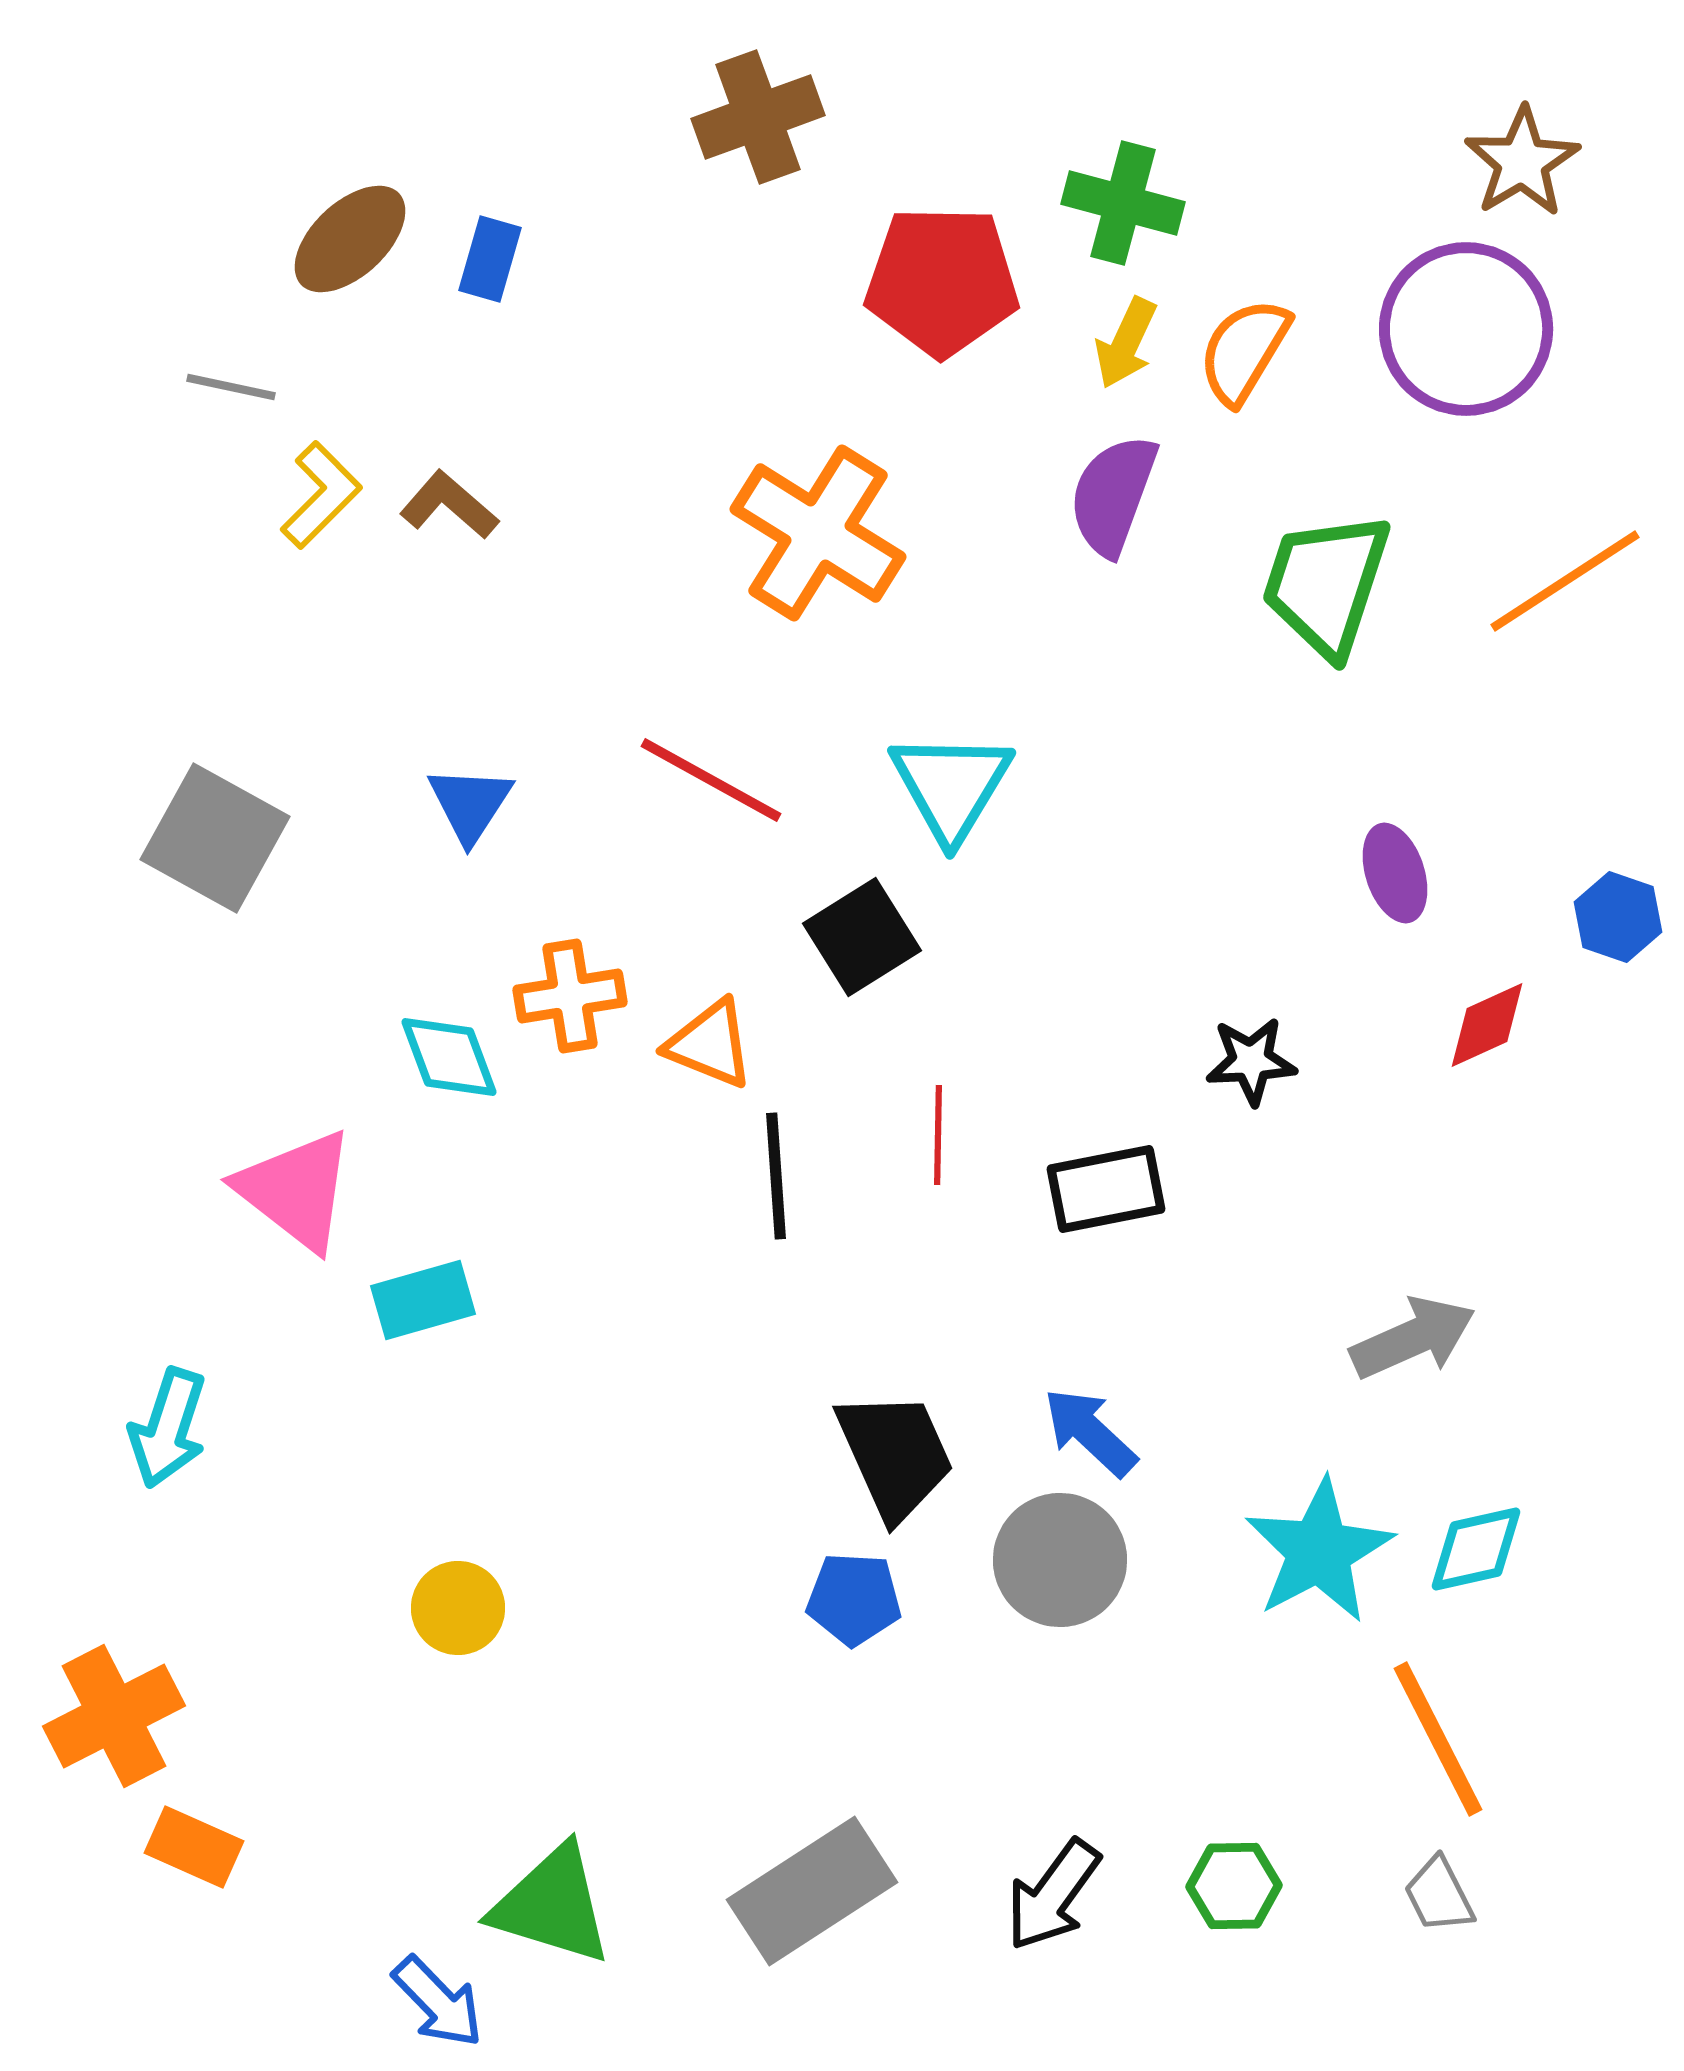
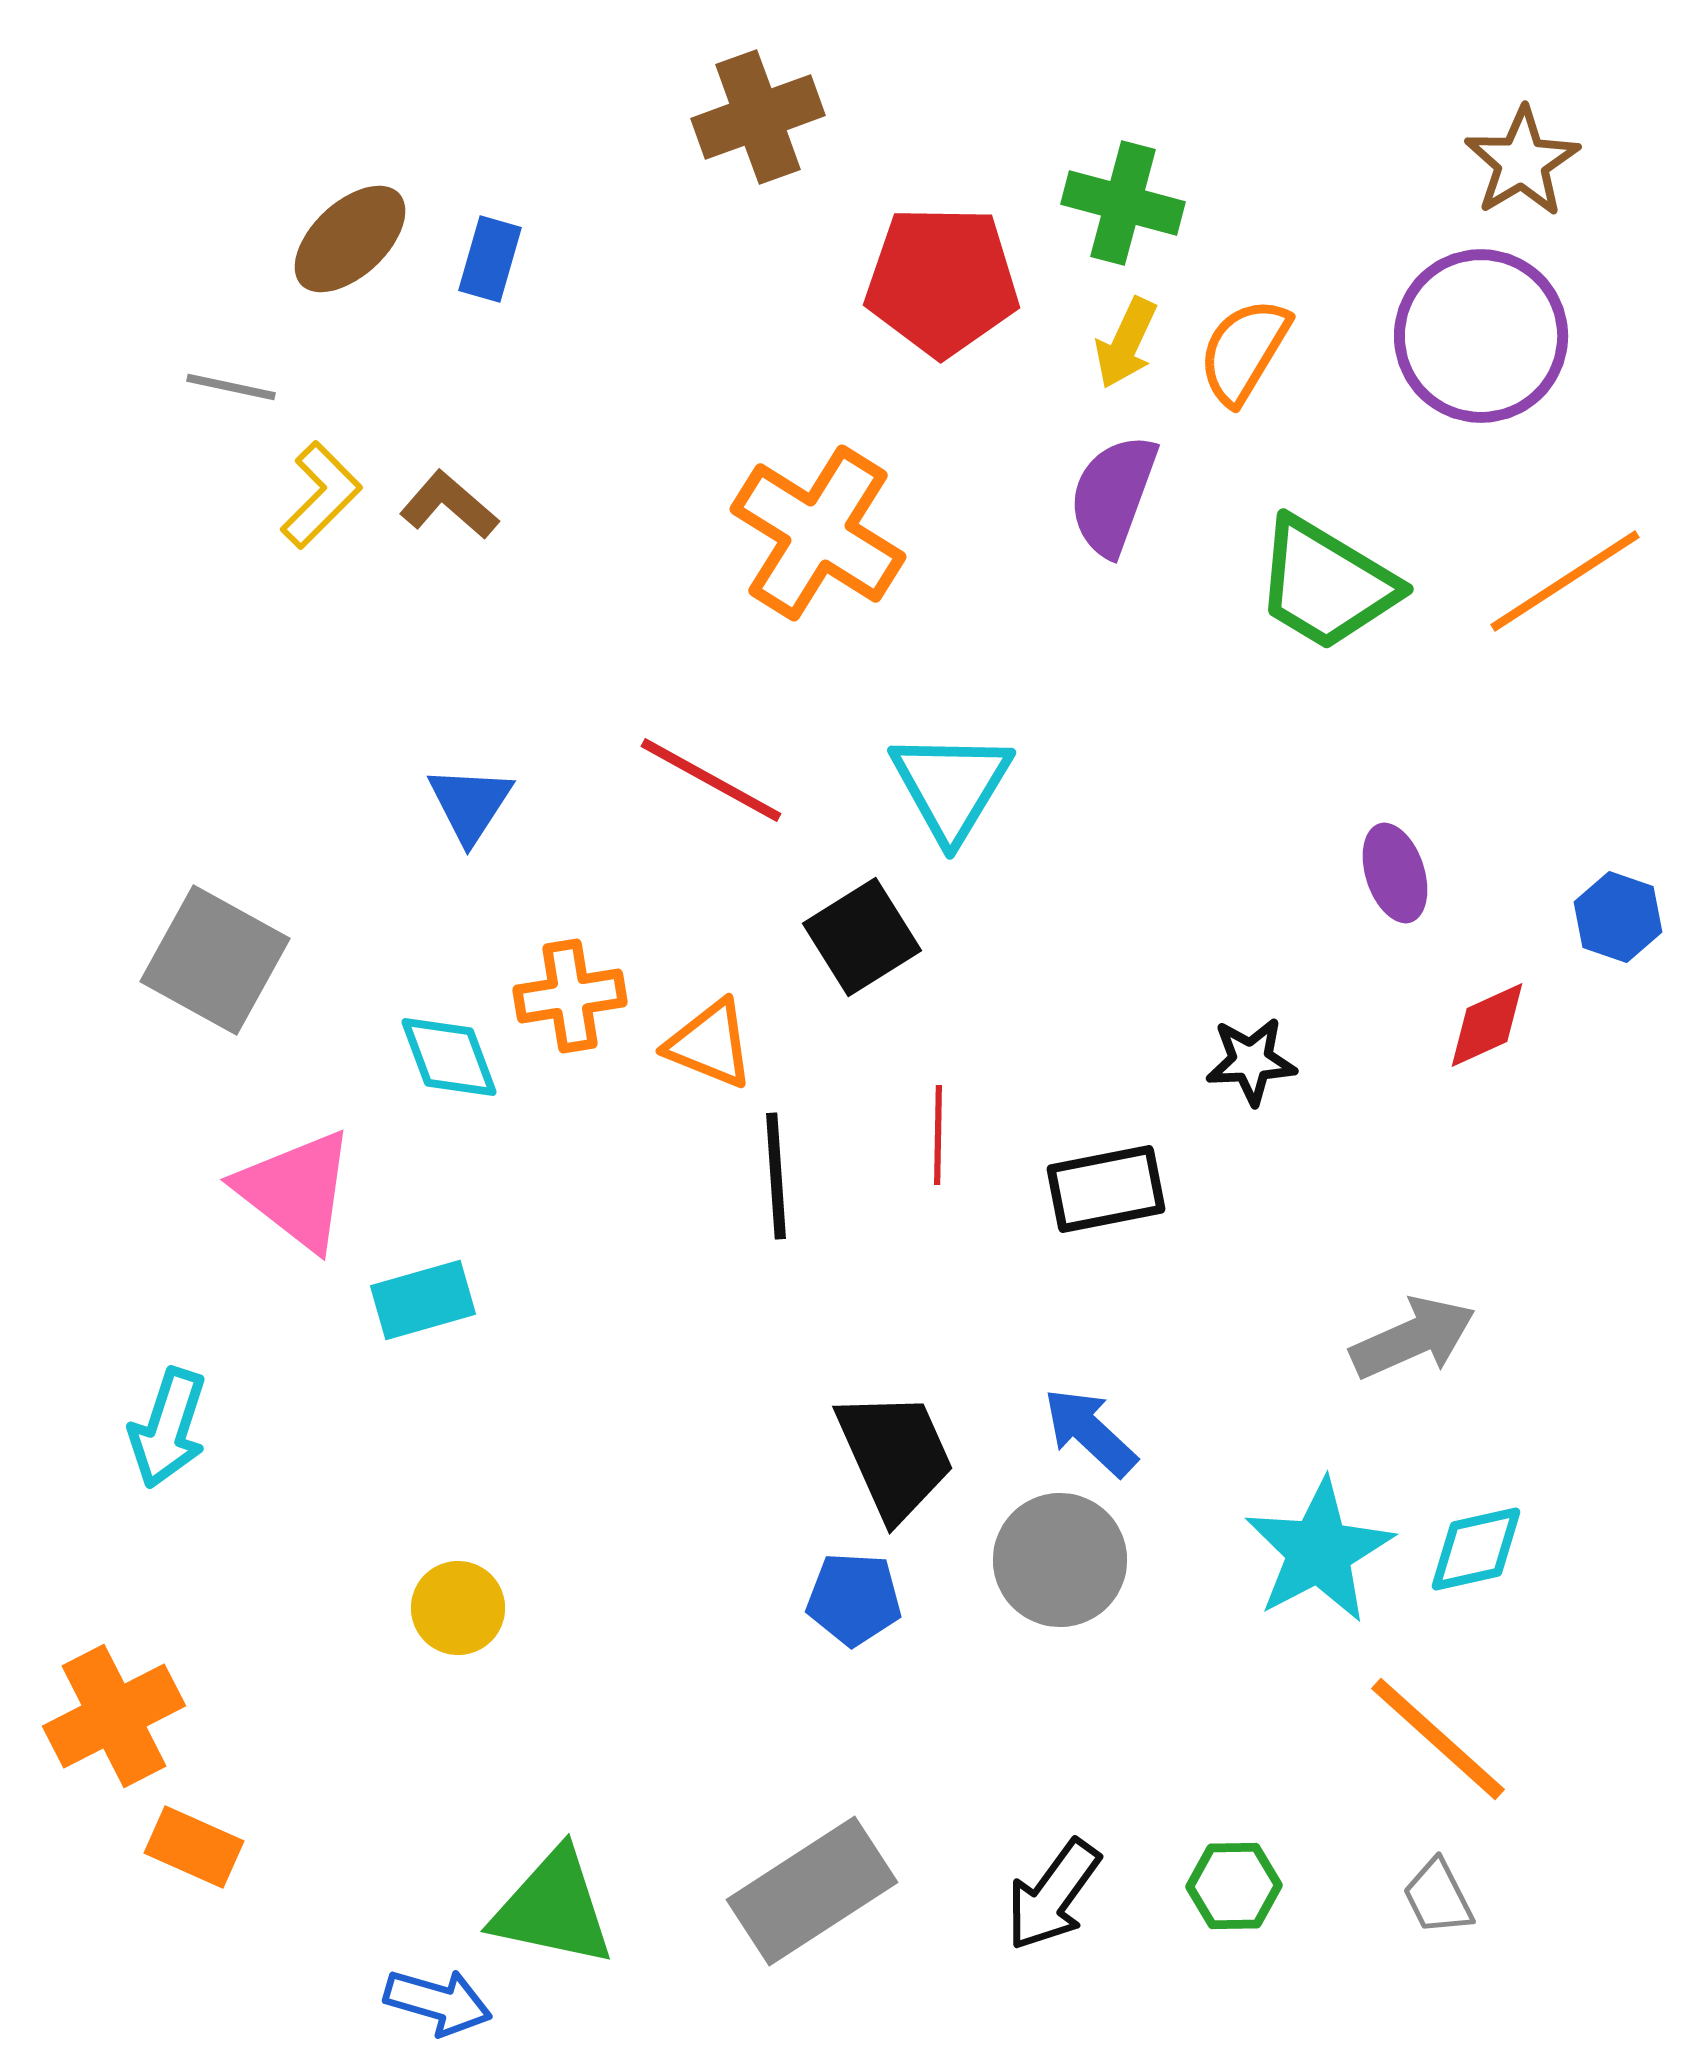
purple circle at (1466, 329): moved 15 px right, 7 px down
green trapezoid at (1326, 584): rotated 77 degrees counterclockwise
gray square at (215, 838): moved 122 px down
orange line at (1438, 1739): rotated 21 degrees counterclockwise
gray trapezoid at (1439, 1895): moved 1 px left, 2 px down
green triangle at (552, 1905): moved 1 px right, 3 px down; rotated 5 degrees counterclockwise
blue arrow at (438, 2002): rotated 30 degrees counterclockwise
